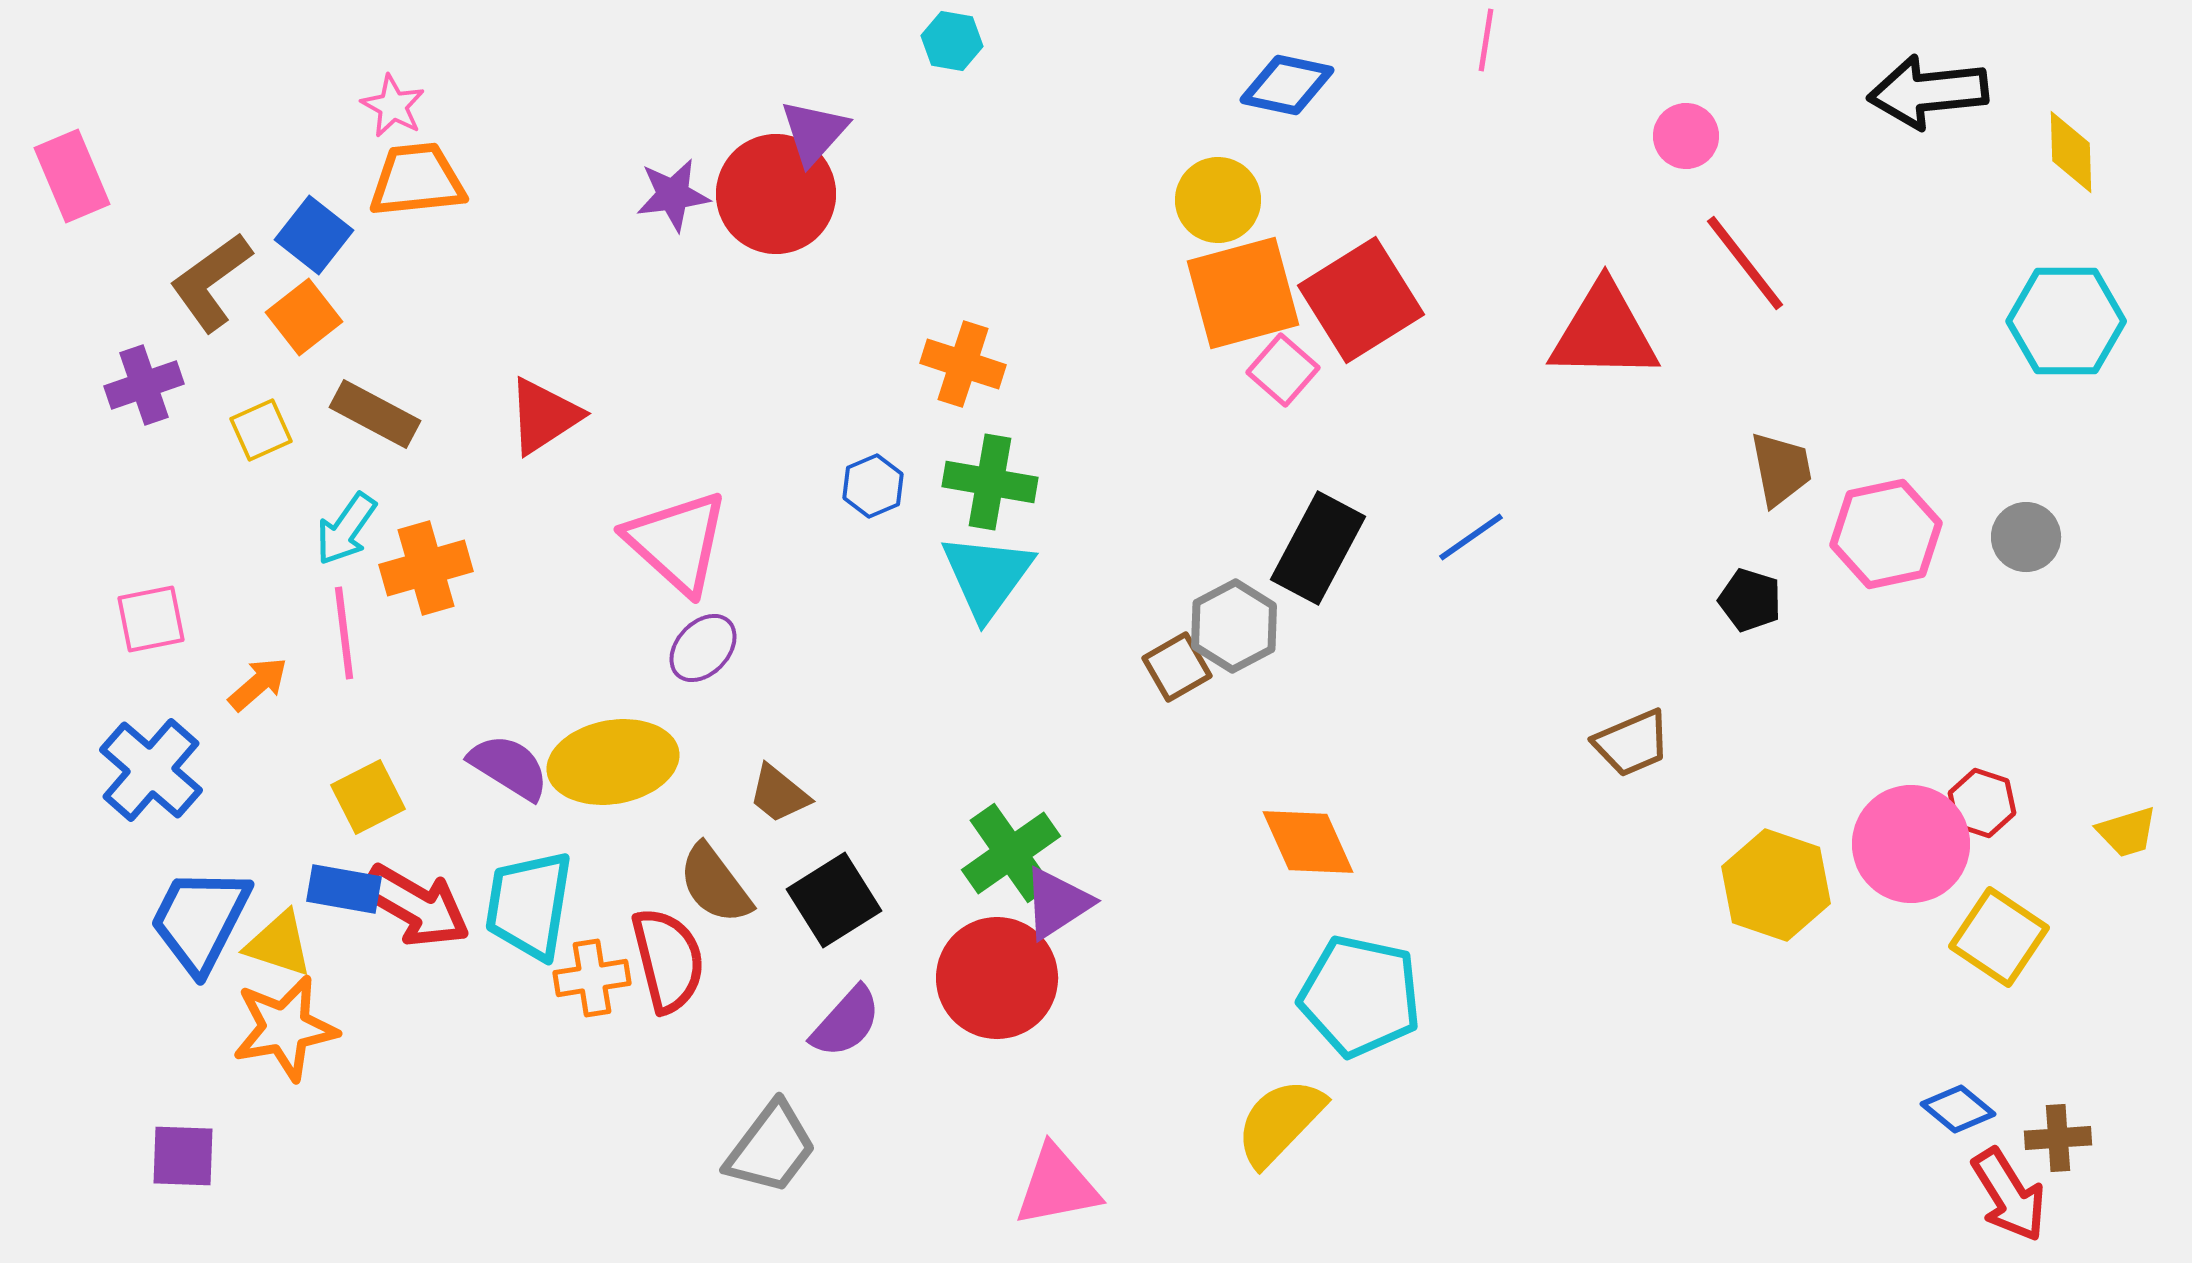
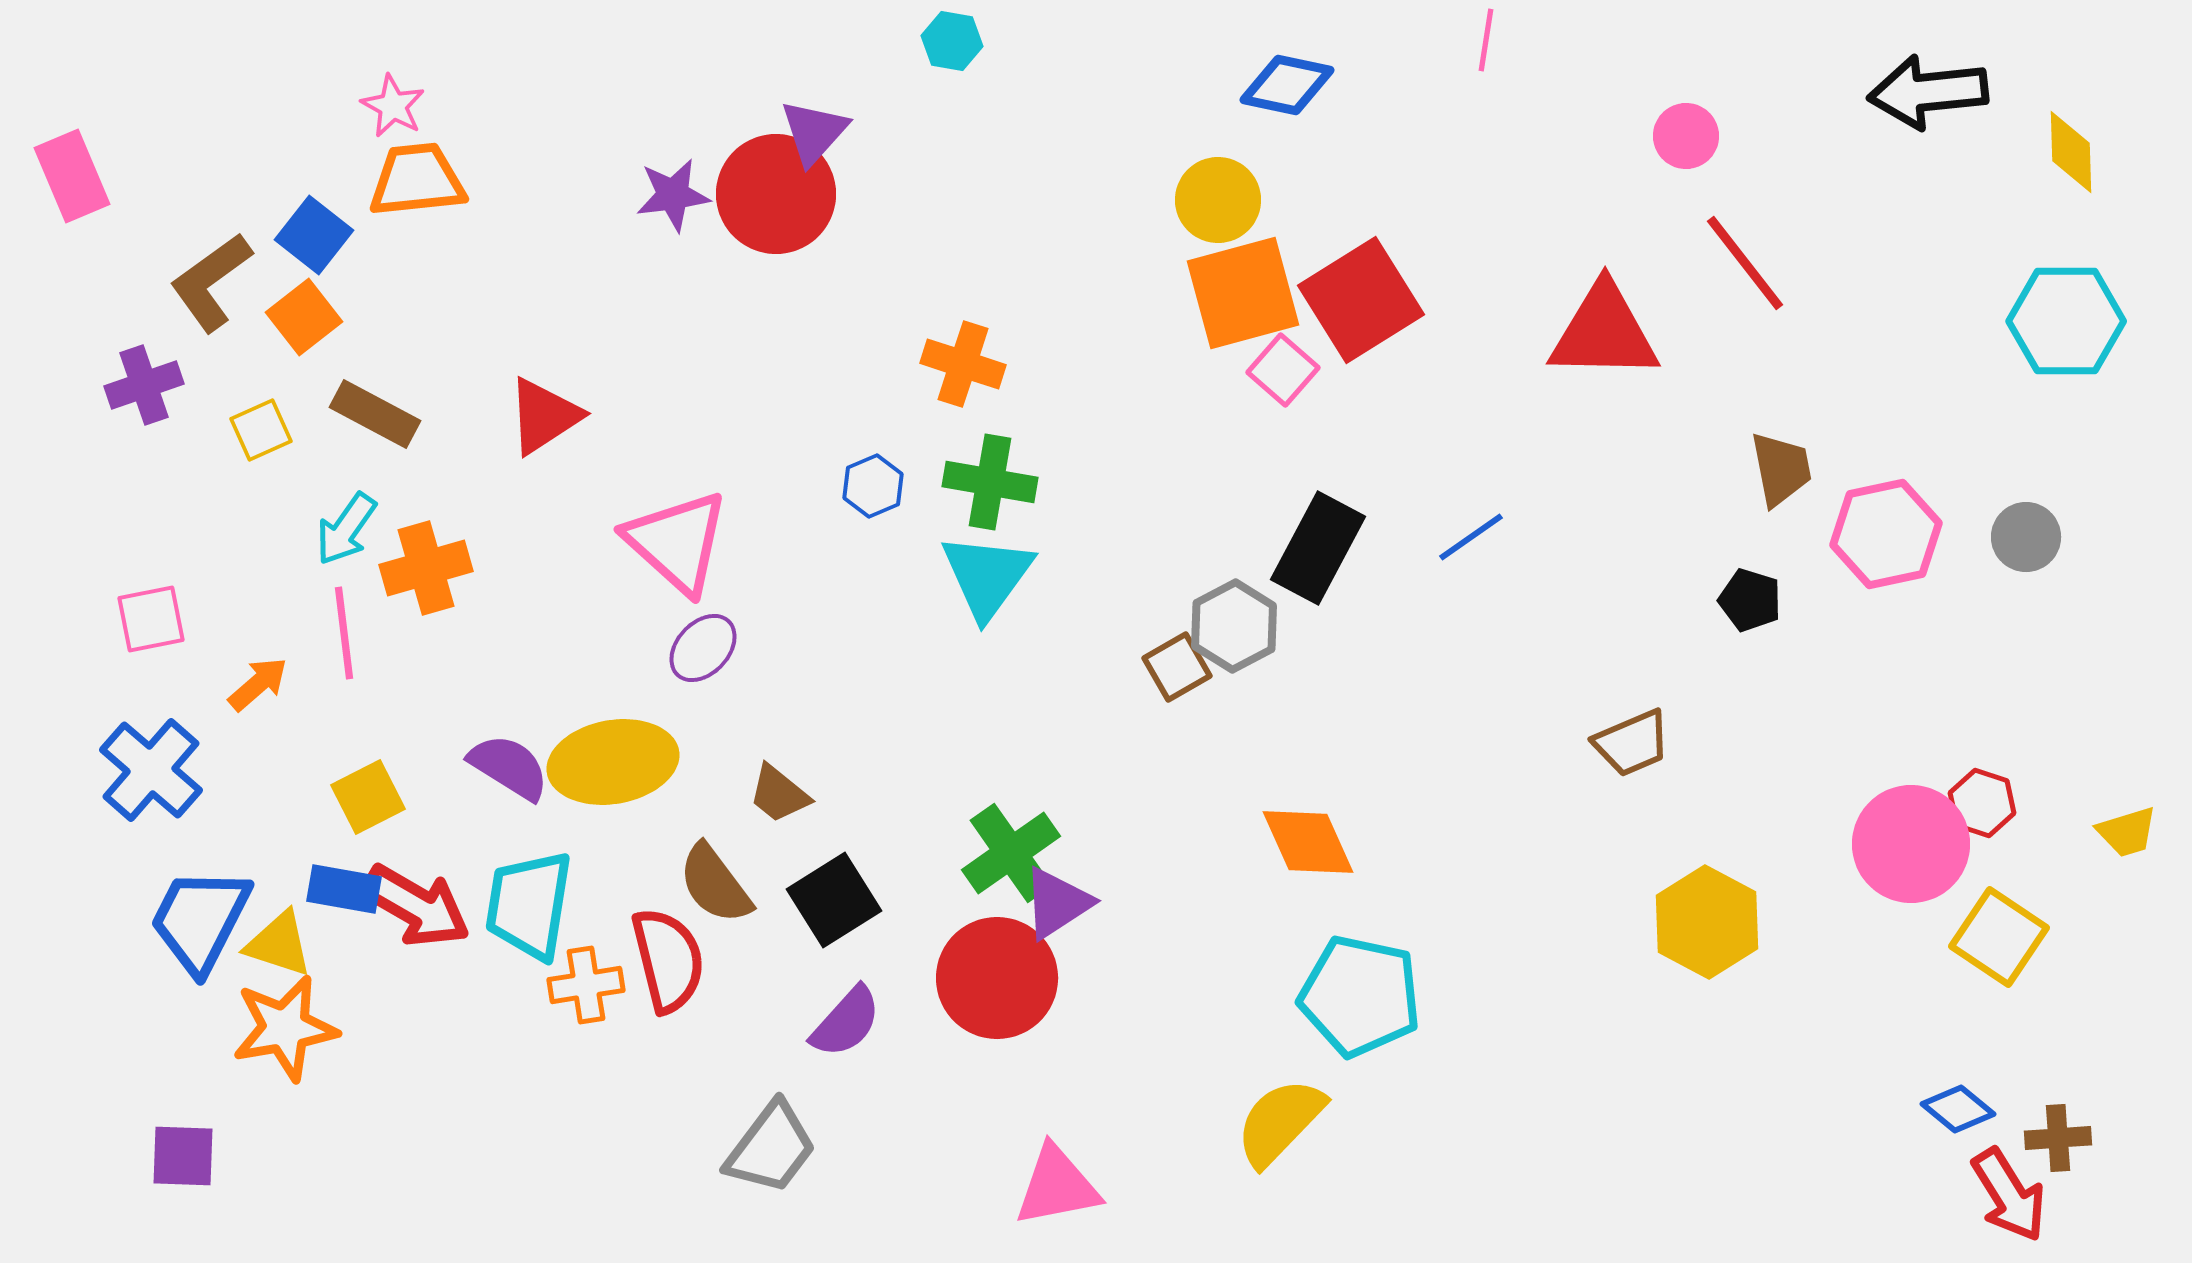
yellow hexagon at (1776, 885): moved 69 px left, 37 px down; rotated 9 degrees clockwise
orange cross at (592, 978): moved 6 px left, 7 px down
